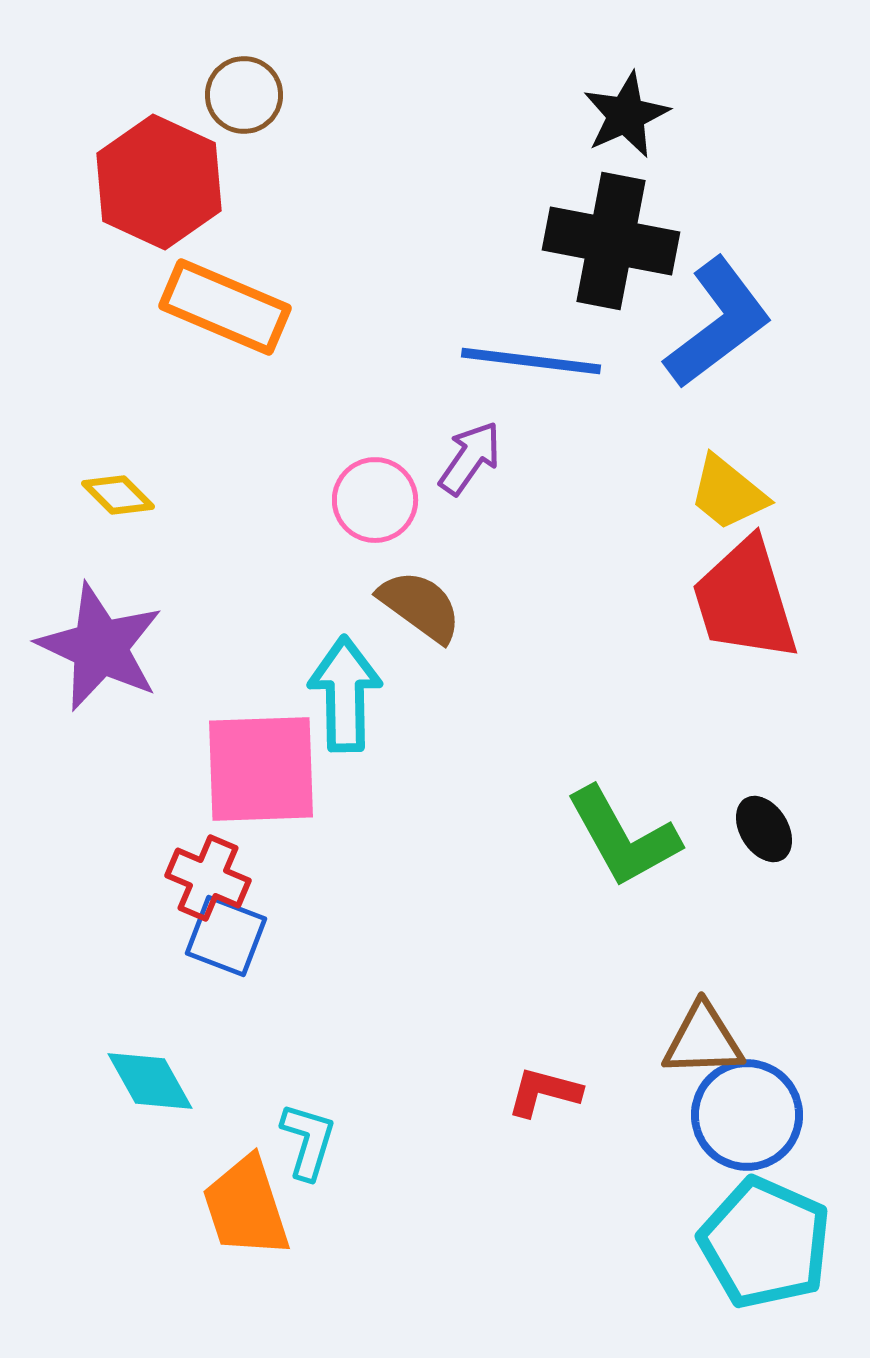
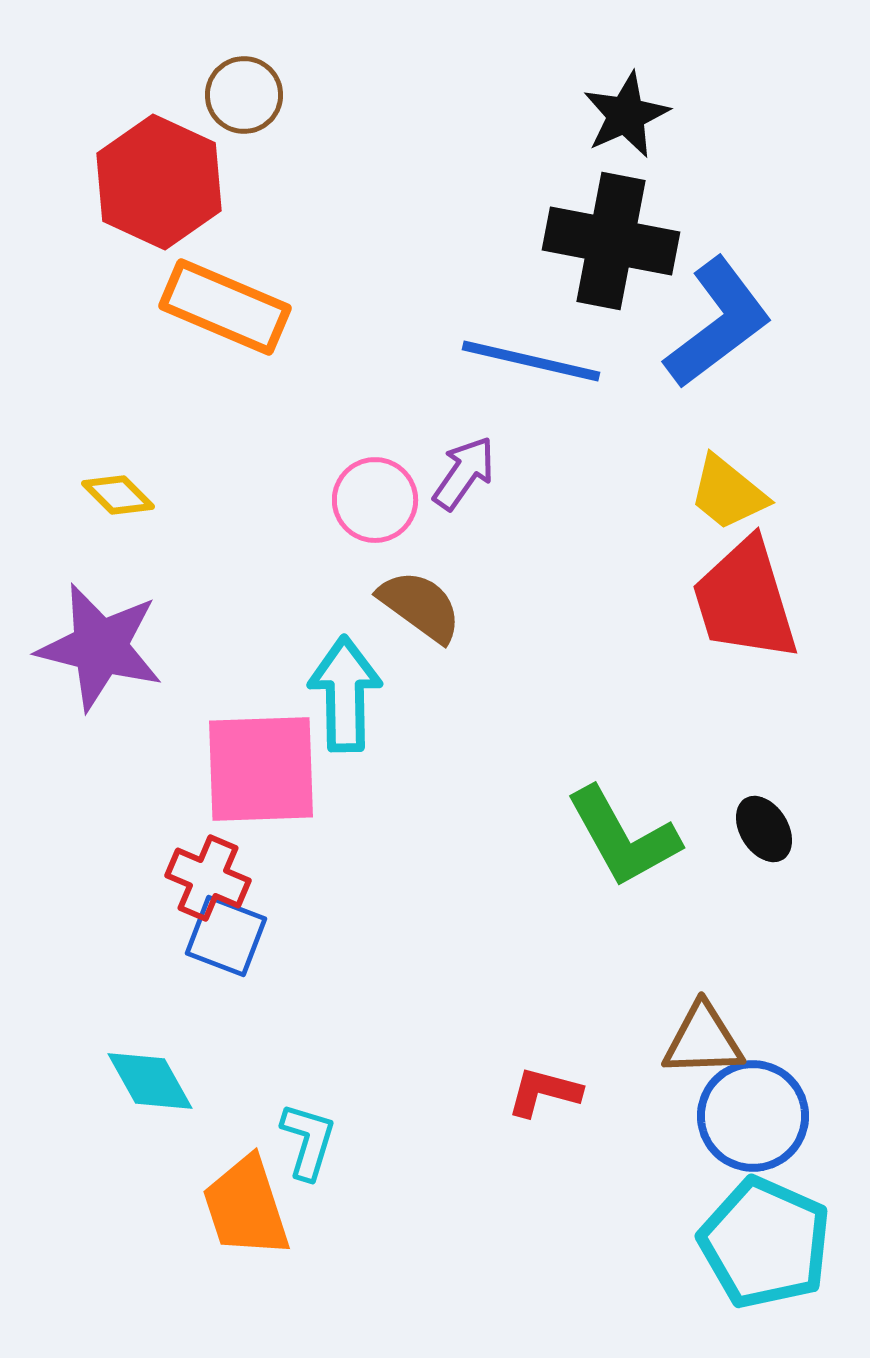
blue line: rotated 6 degrees clockwise
purple arrow: moved 6 px left, 15 px down
purple star: rotated 11 degrees counterclockwise
blue circle: moved 6 px right, 1 px down
